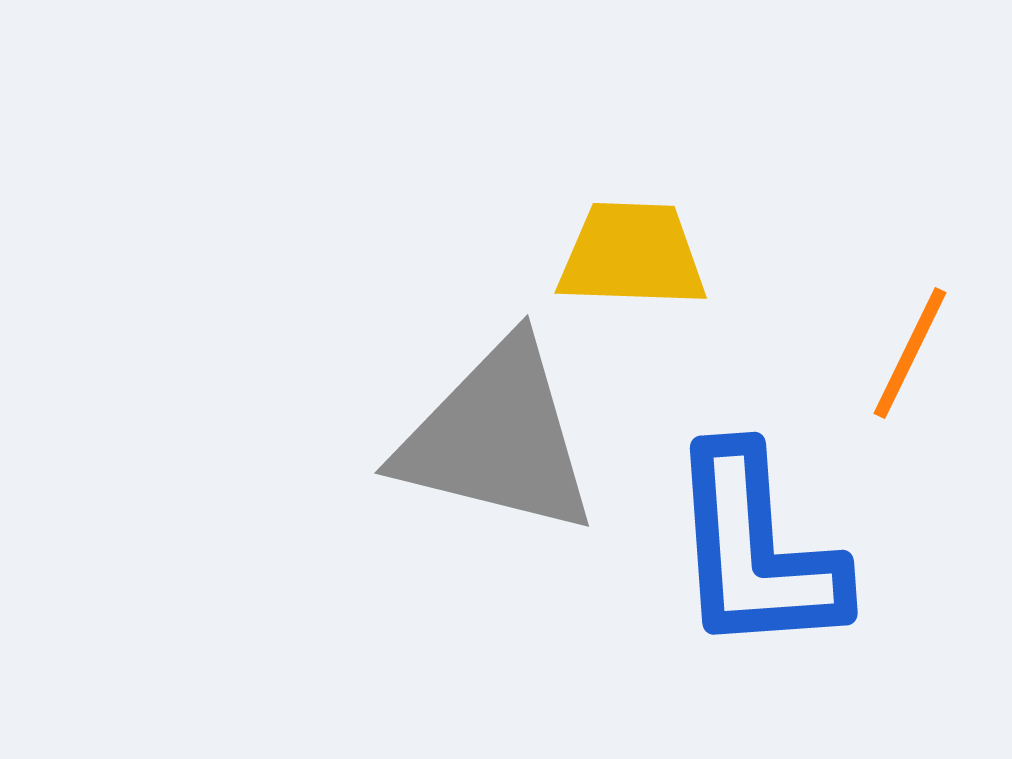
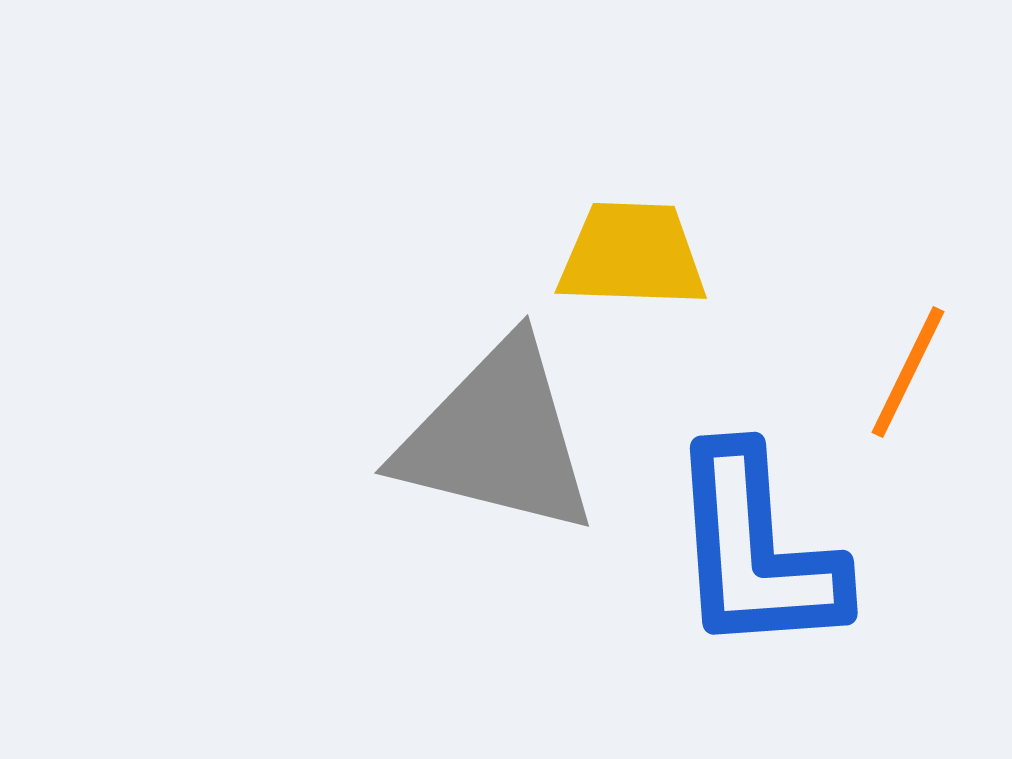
orange line: moved 2 px left, 19 px down
